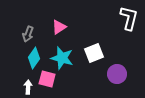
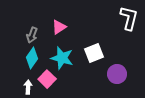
gray arrow: moved 4 px right, 1 px down
cyan diamond: moved 2 px left
pink square: rotated 30 degrees clockwise
